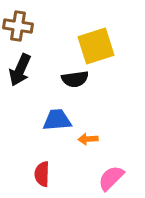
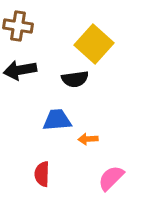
yellow square: moved 2 px left, 2 px up; rotated 30 degrees counterclockwise
black arrow: rotated 56 degrees clockwise
